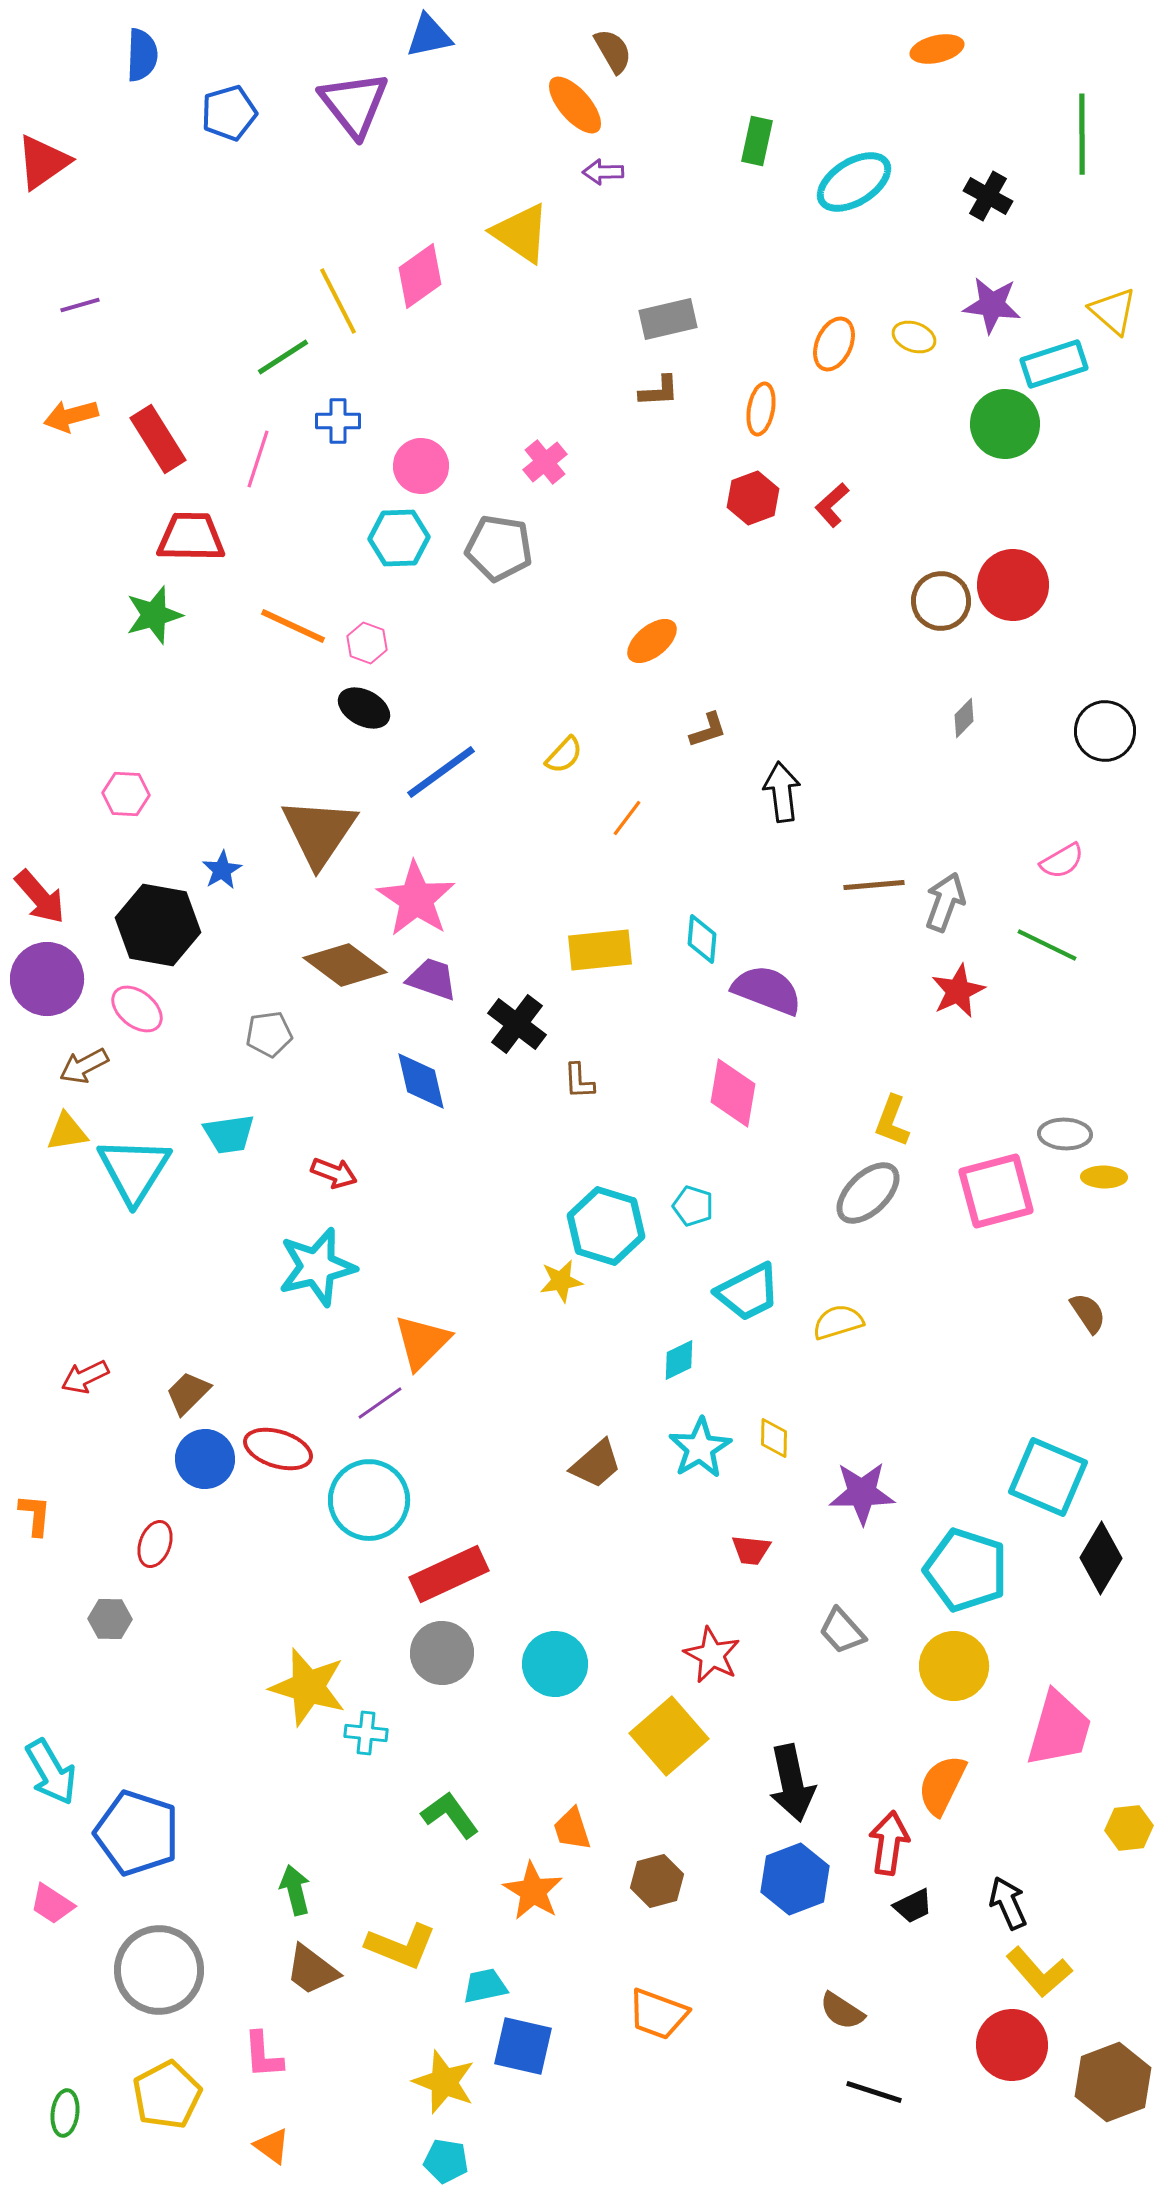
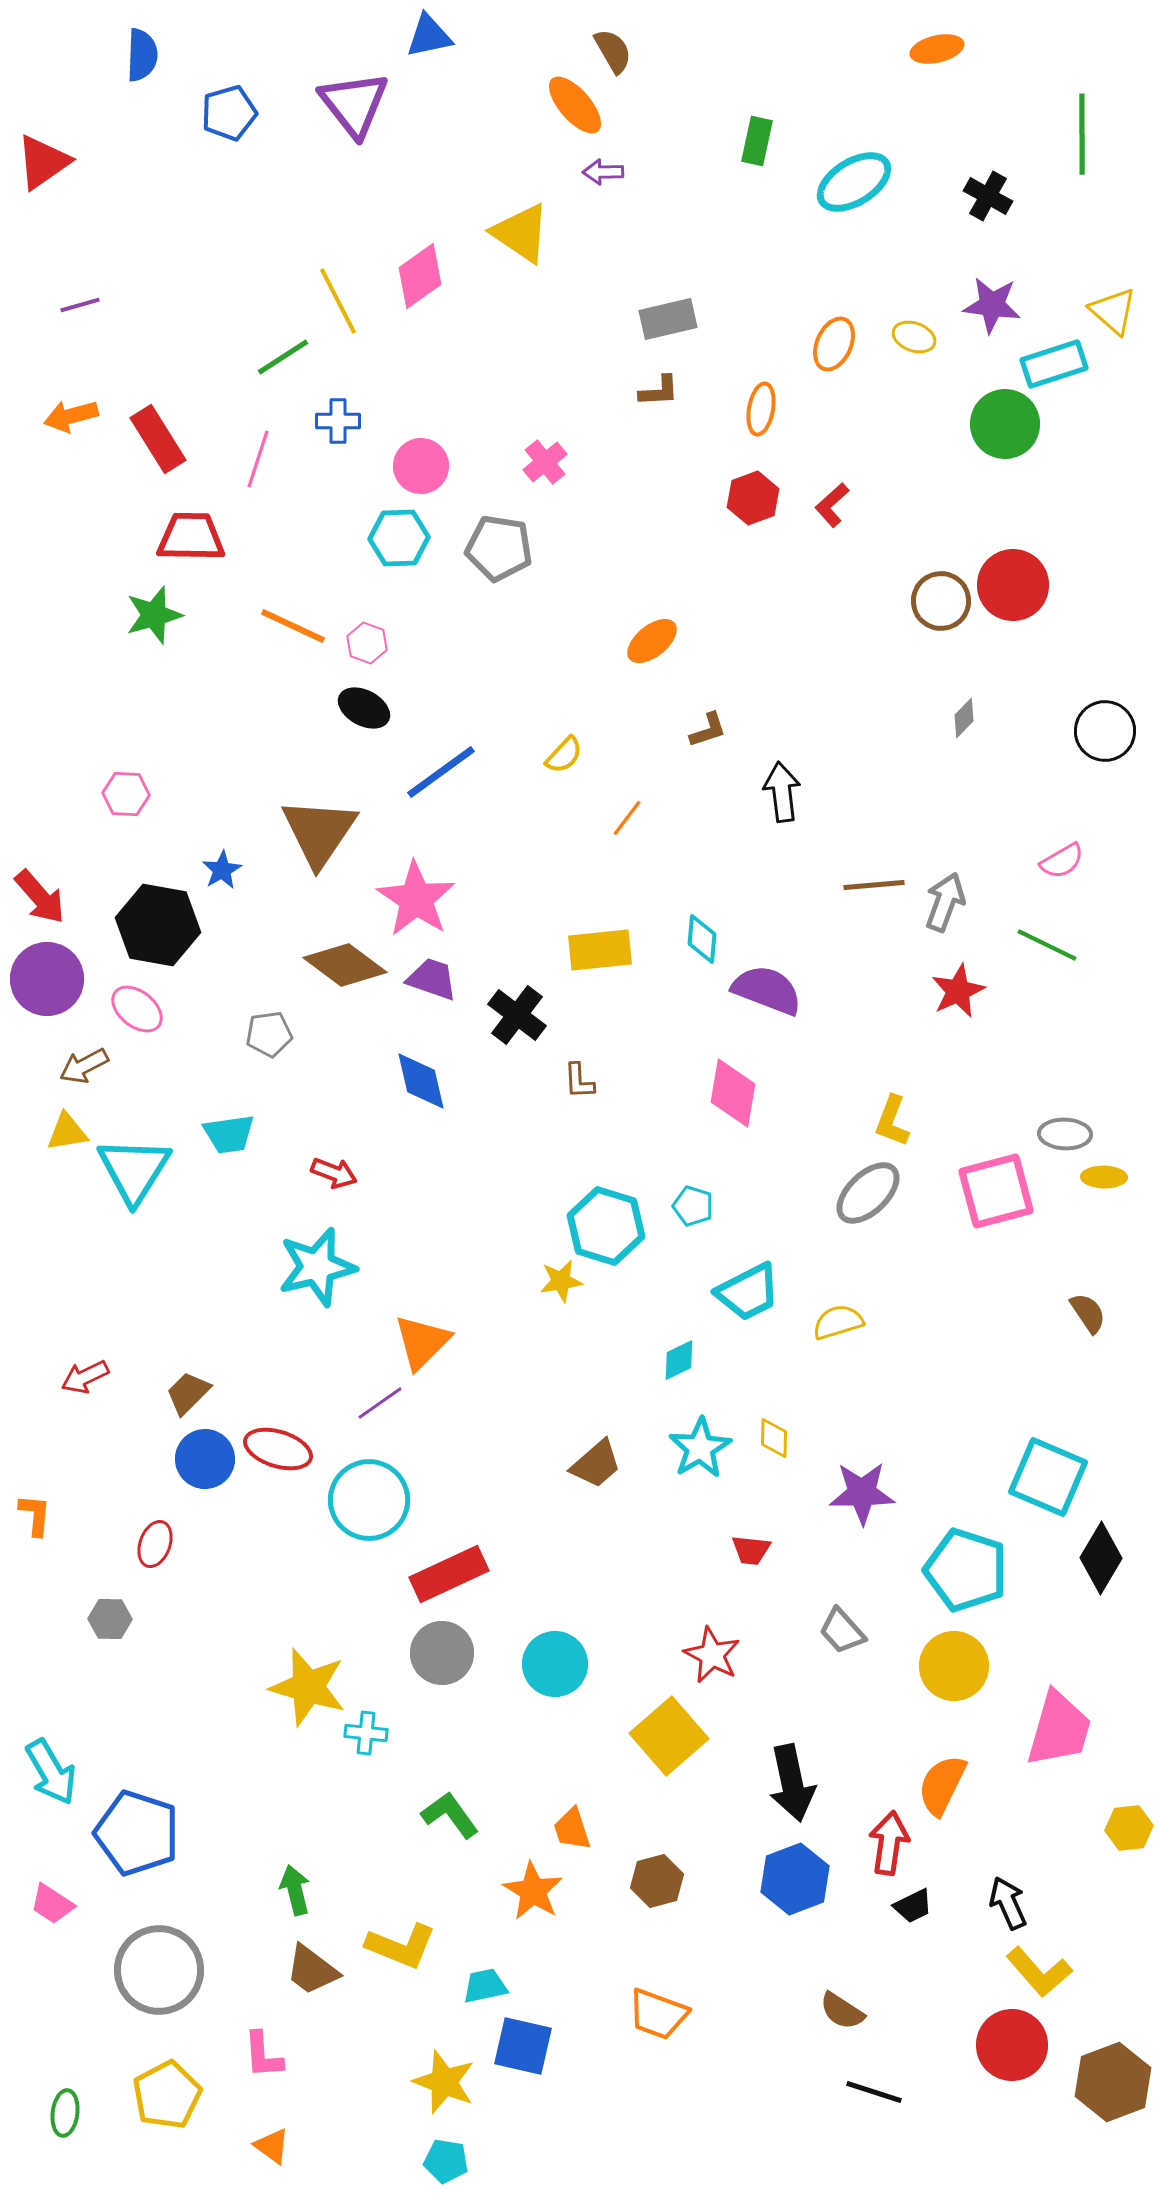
black cross at (517, 1024): moved 9 px up
